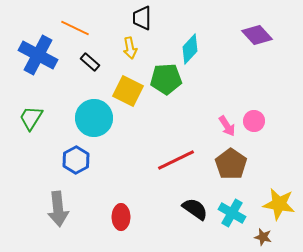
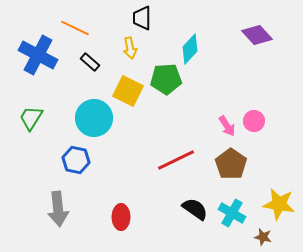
blue hexagon: rotated 20 degrees counterclockwise
